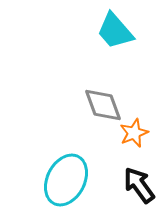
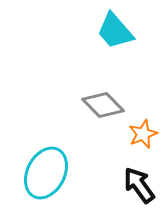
gray diamond: rotated 24 degrees counterclockwise
orange star: moved 9 px right, 1 px down
cyan ellipse: moved 20 px left, 7 px up
